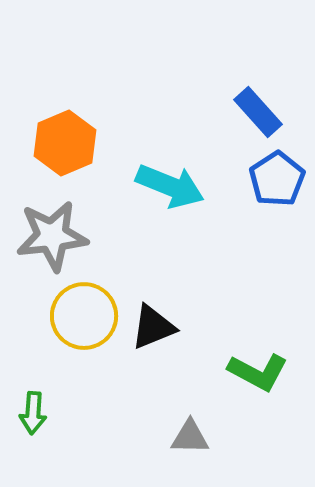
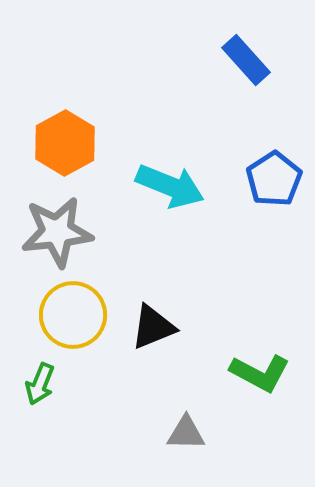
blue rectangle: moved 12 px left, 52 px up
orange hexagon: rotated 6 degrees counterclockwise
blue pentagon: moved 3 px left
gray star: moved 5 px right, 4 px up
yellow circle: moved 11 px left, 1 px up
green L-shape: moved 2 px right, 1 px down
green arrow: moved 7 px right, 29 px up; rotated 18 degrees clockwise
gray triangle: moved 4 px left, 4 px up
